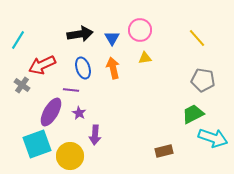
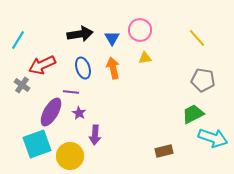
purple line: moved 2 px down
